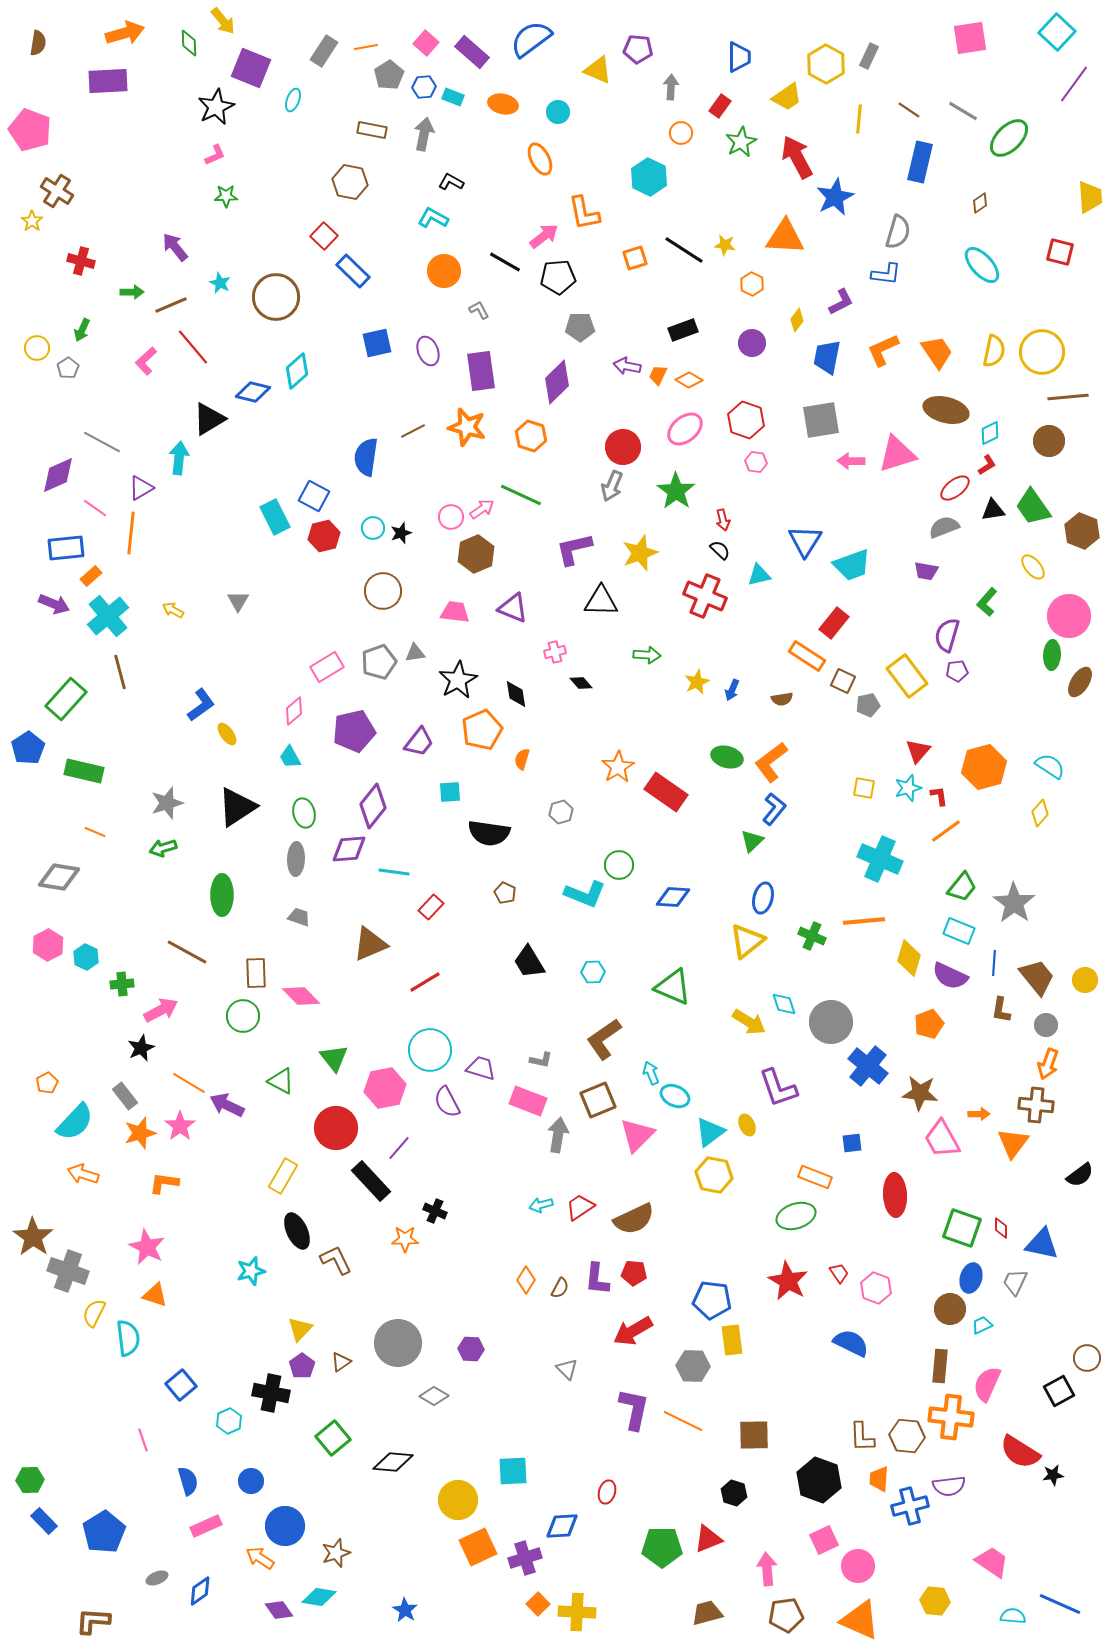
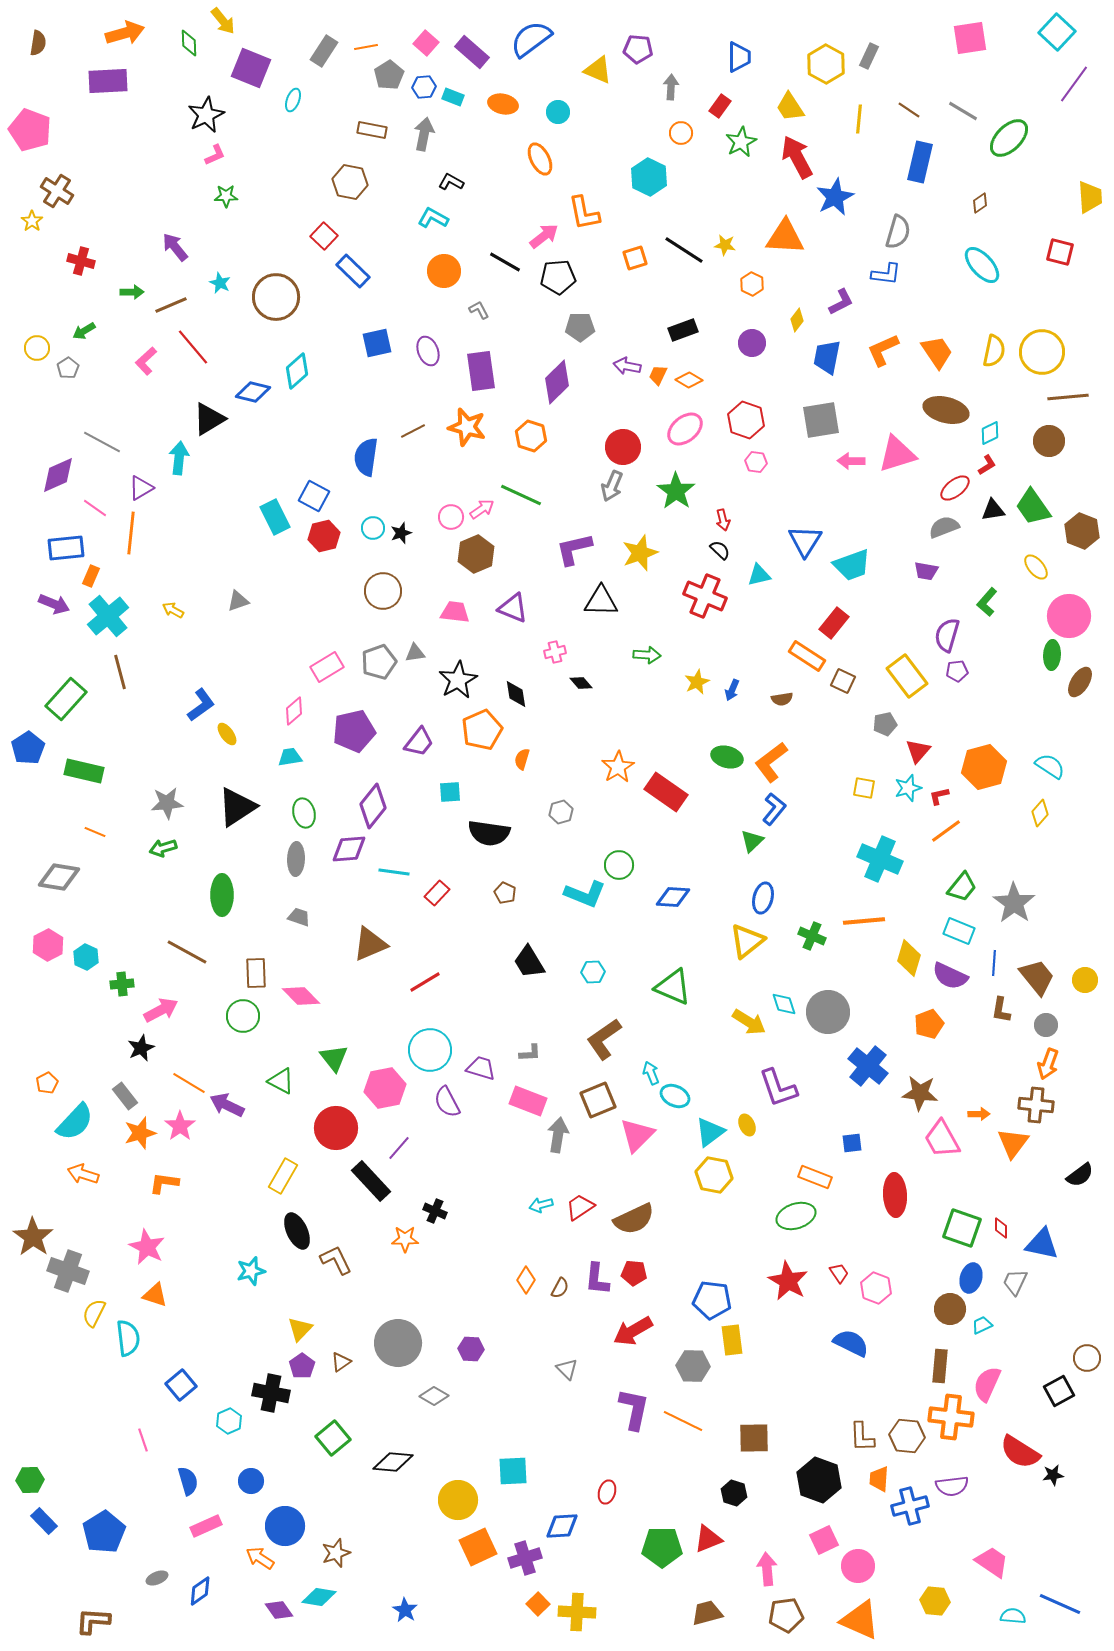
yellow trapezoid at (787, 97): moved 3 px right, 10 px down; rotated 92 degrees clockwise
black star at (216, 107): moved 10 px left, 8 px down
green arrow at (82, 330): moved 2 px right, 1 px down; rotated 35 degrees clockwise
yellow ellipse at (1033, 567): moved 3 px right
orange rectangle at (91, 576): rotated 25 degrees counterclockwise
gray triangle at (238, 601): rotated 40 degrees clockwise
gray pentagon at (868, 705): moved 17 px right, 19 px down
cyan trapezoid at (290, 757): rotated 110 degrees clockwise
red L-shape at (939, 796): rotated 95 degrees counterclockwise
gray star at (167, 803): rotated 12 degrees clockwise
red rectangle at (431, 907): moved 6 px right, 14 px up
gray circle at (831, 1022): moved 3 px left, 10 px up
gray L-shape at (541, 1060): moved 11 px left, 7 px up; rotated 15 degrees counterclockwise
brown square at (754, 1435): moved 3 px down
purple semicircle at (949, 1486): moved 3 px right
